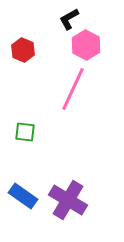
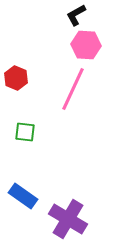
black L-shape: moved 7 px right, 4 px up
pink hexagon: rotated 24 degrees counterclockwise
red hexagon: moved 7 px left, 28 px down
purple cross: moved 19 px down
